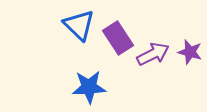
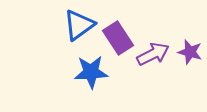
blue triangle: rotated 40 degrees clockwise
blue star: moved 2 px right, 15 px up
